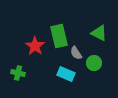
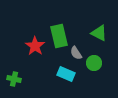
green cross: moved 4 px left, 6 px down
